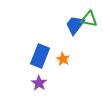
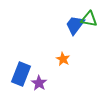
blue rectangle: moved 19 px left, 18 px down
